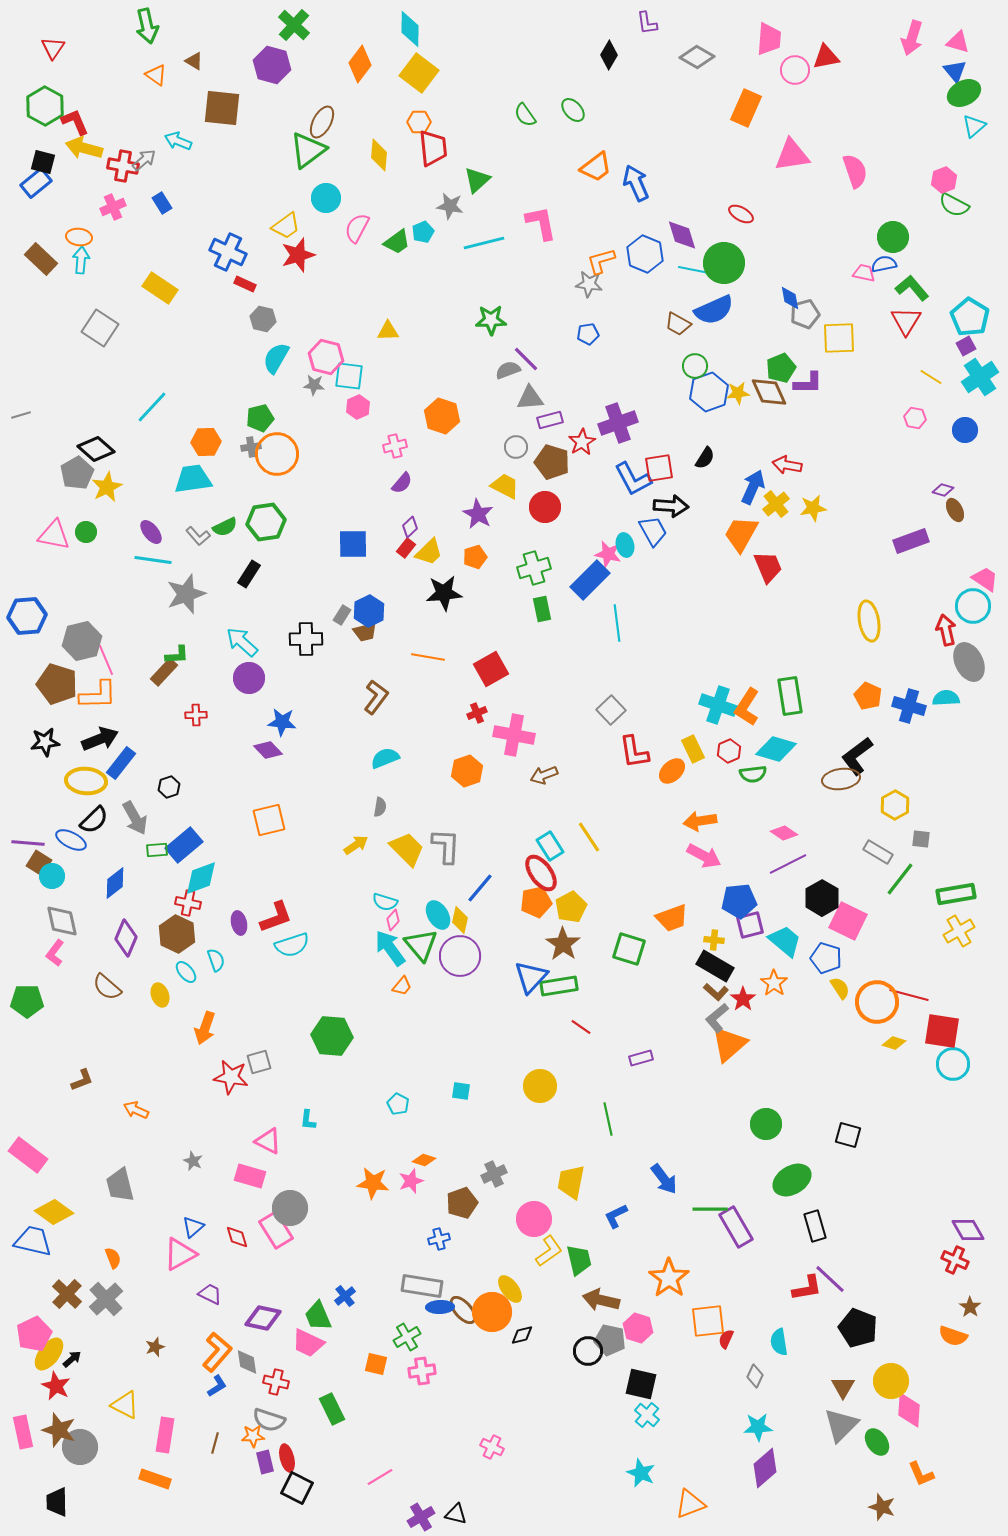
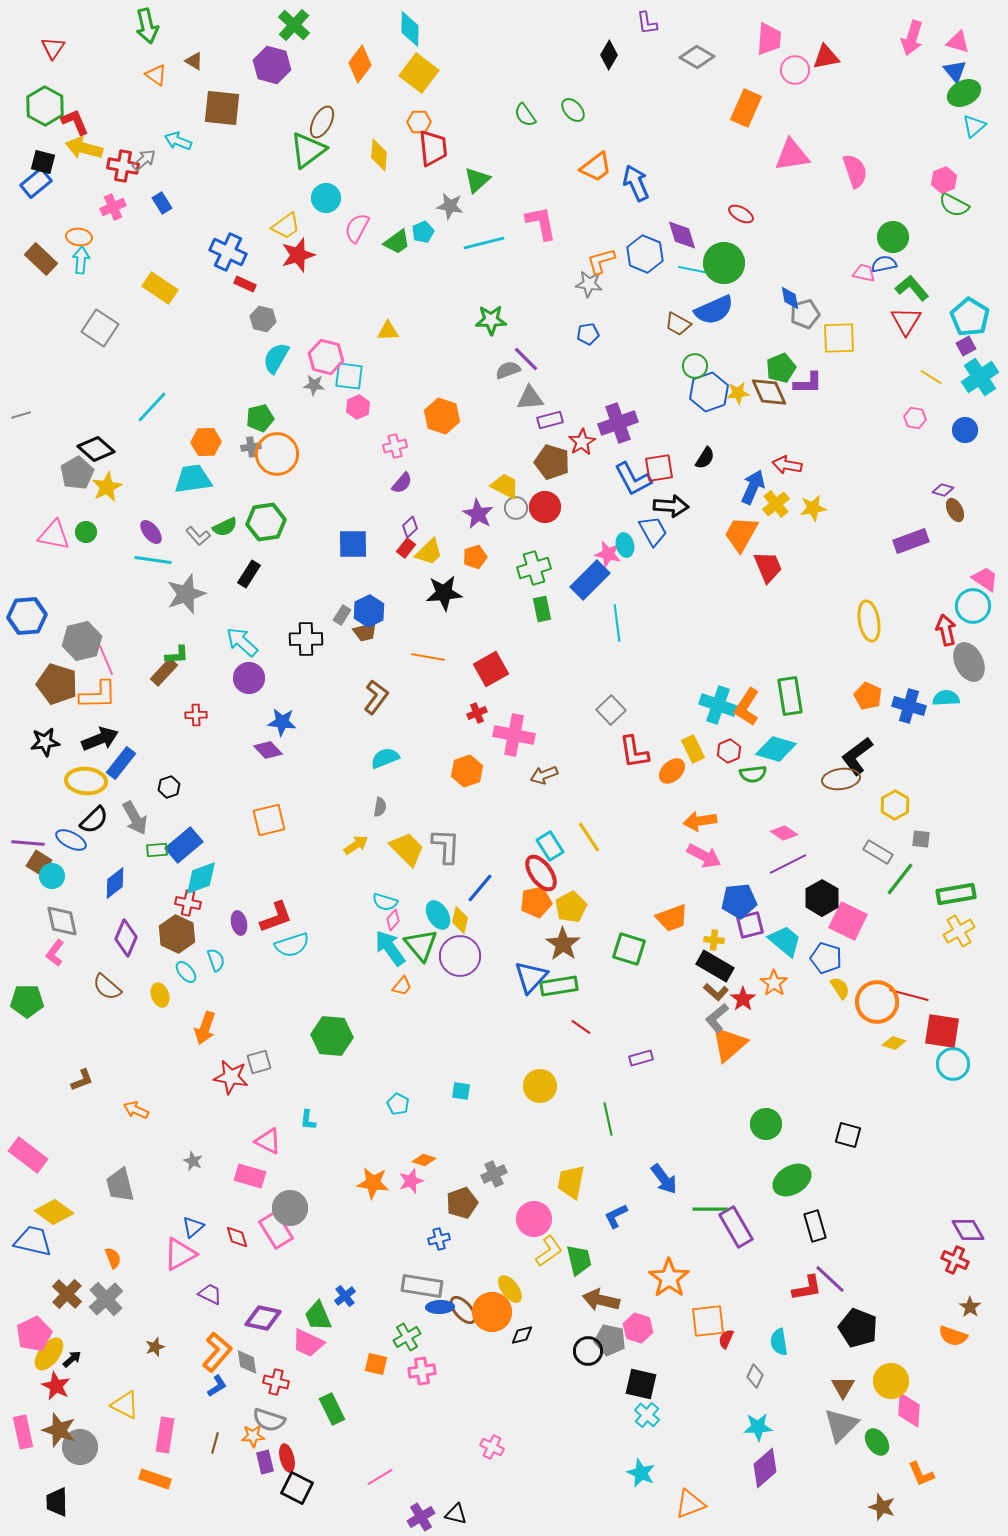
gray circle at (516, 447): moved 61 px down
